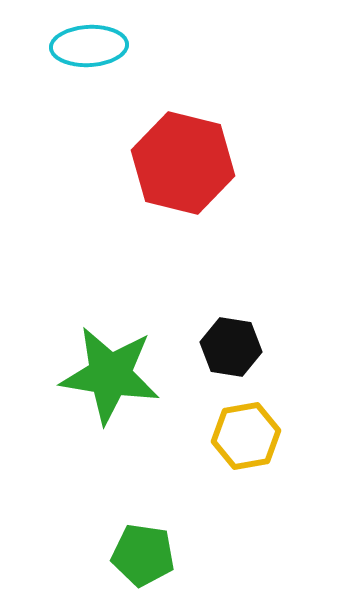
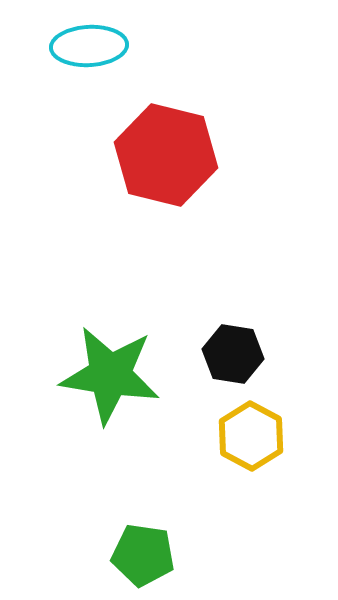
red hexagon: moved 17 px left, 8 px up
black hexagon: moved 2 px right, 7 px down
yellow hexagon: moved 5 px right; rotated 22 degrees counterclockwise
